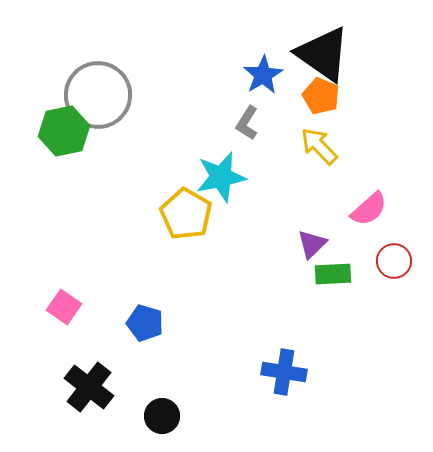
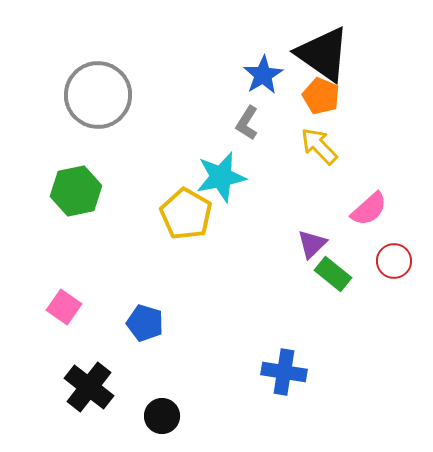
green hexagon: moved 12 px right, 60 px down
green rectangle: rotated 42 degrees clockwise
